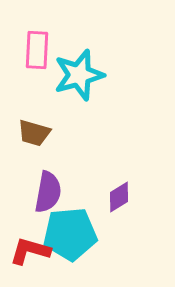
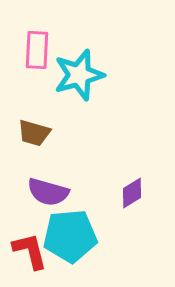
purple semicircle: rotated 96 degrees clockwise
purple diamond: moved 13 px right, 4 px up
cyan pentagon: moved 2 px down
red L-shape: rotated 60 degrees clockwise
